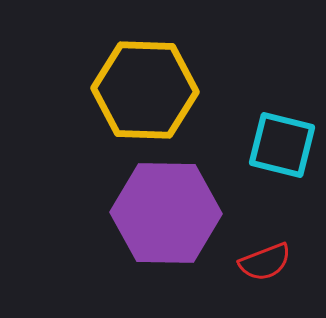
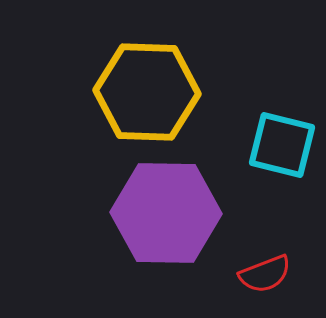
yellow hexagon: moved 2 px right, 2 px down
red semicircle: moved 12 px down
